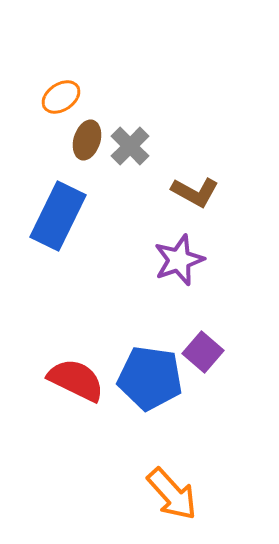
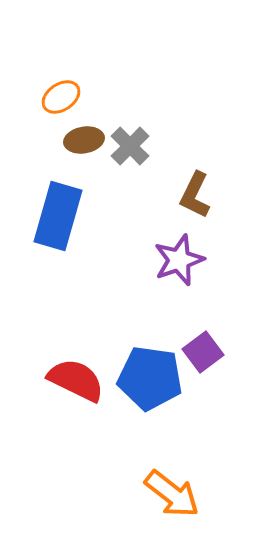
brown ellipse: moved 3 px left; rotated 63 degrees clockwise
brown L-shape: moved 3 px down; rotated 87 degrees clockwise
blue rectangle: rotated 10 degrees counterclockwise
purple square: rotated 12 degrees clockwise
orange arrow: rotated 10 degrees counterclockwise
